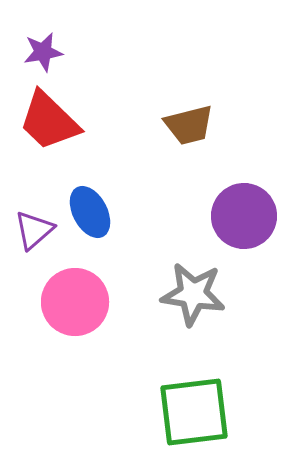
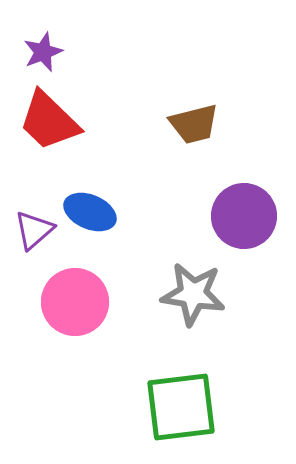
purple star: rotated 12 degrees counterclockwise
brown trapezoid: moved 5 px right, 1 px up
blue ellipse: rotated 39 degrees counterclockwise
green square: moved 13 px left, 5 px up
